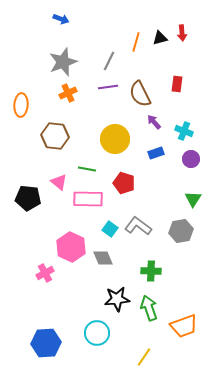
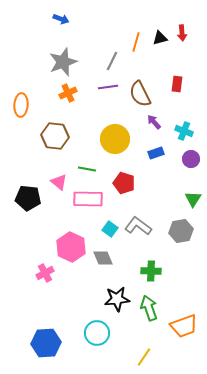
gray line: moved 3 px right
